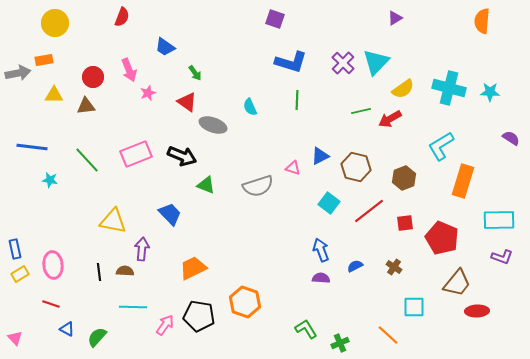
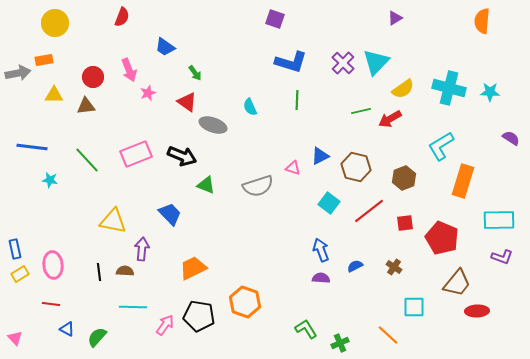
red line at (51, 304): rotated 12 degrees counterclockwise
